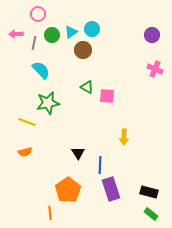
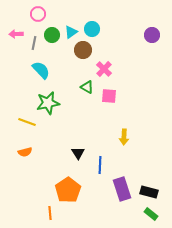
pink cross: moved 51 px left; rotated 21 degrees clockwise
pink square: moved 2 px right
purple rectangle: moved 11 px right
